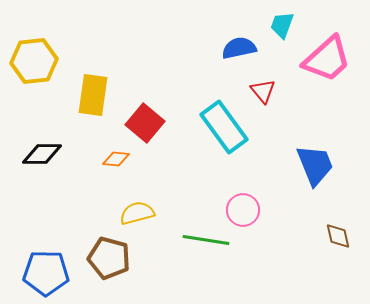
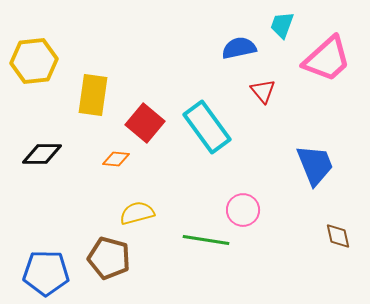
cyan rectangle: moved 17 px left
